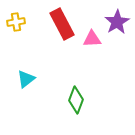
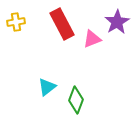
pink triangle: rotated 18 degrees counterclockwise
cyan triangle: moved 21 px right, 8 px down
